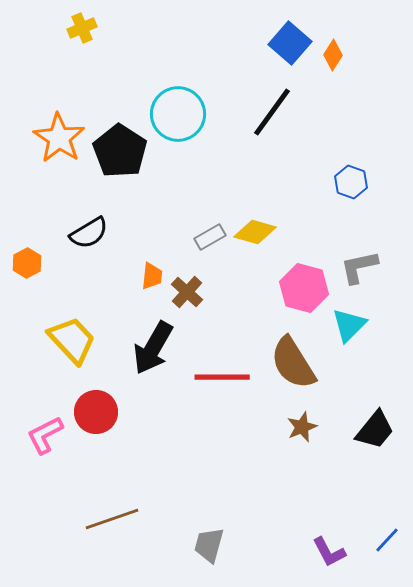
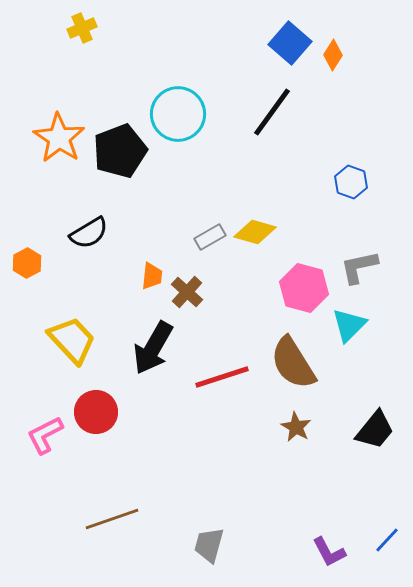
black pentagon: rotated 18 degrees clockwise
red line: rotated 18 degrees counterclockwise
brown star: moved 6 px left; rotated 20 degrees counterclockwise
